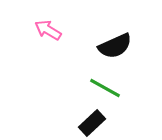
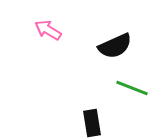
green line: moved 27 px right; rotated 8 degrees counterclockwise
black rectangle: rotated 56 degrees counterclockwise
